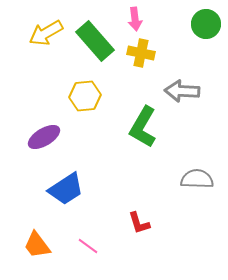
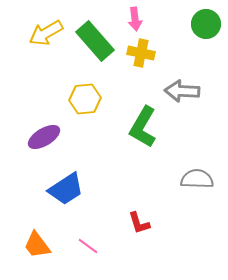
yellow hexagon: moved 3 px down
